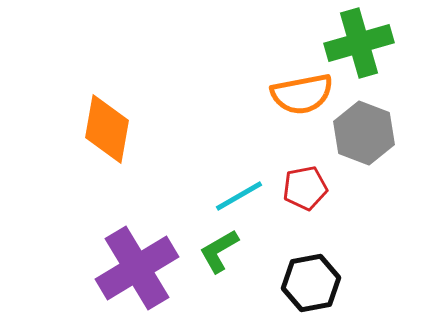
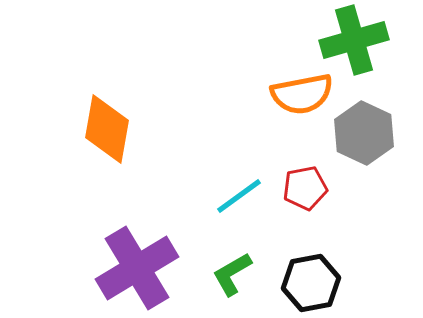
green cross: moved 5 px left, 3 px up
gray hexagon: rotated 4 degrees clockwise
cyan line: rotated 6 degrees counterclockwise
green L-shape: moved 13 px right, 23 px down
